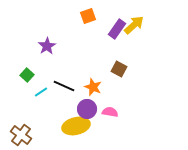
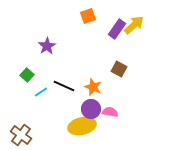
purple circle: moved 4 px right
yellow ellipse: moved 6 px right
